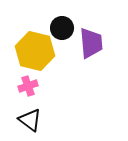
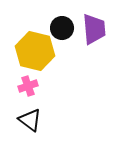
purple trapezoid: moved 3 px right, 14 px up
